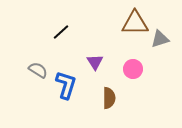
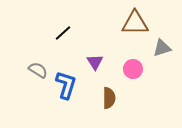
black line: moved 2 px right, 1 px down
gray triangle: moved 2 px right, 9 px down
